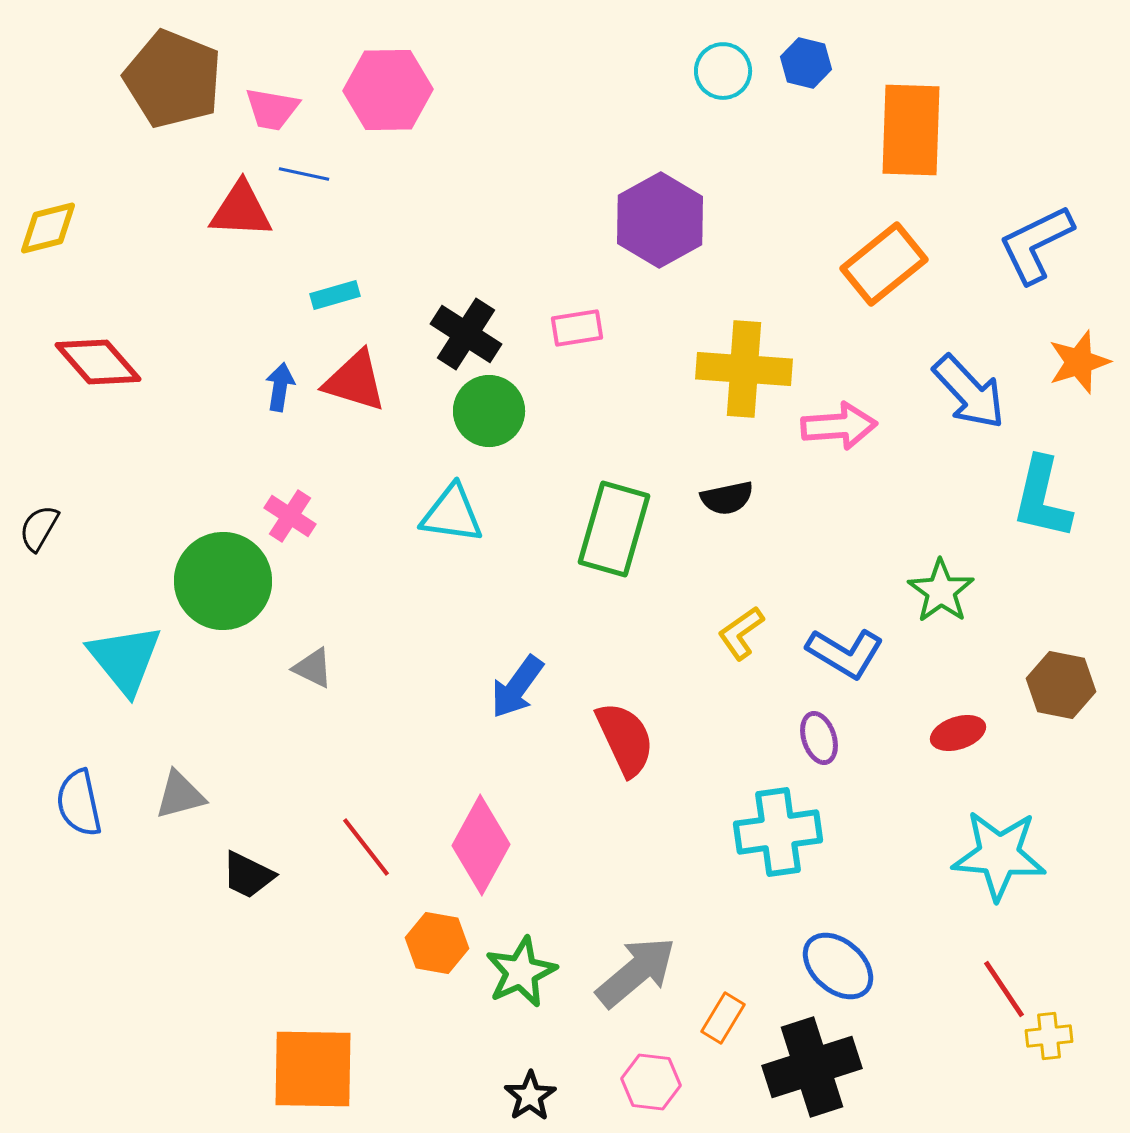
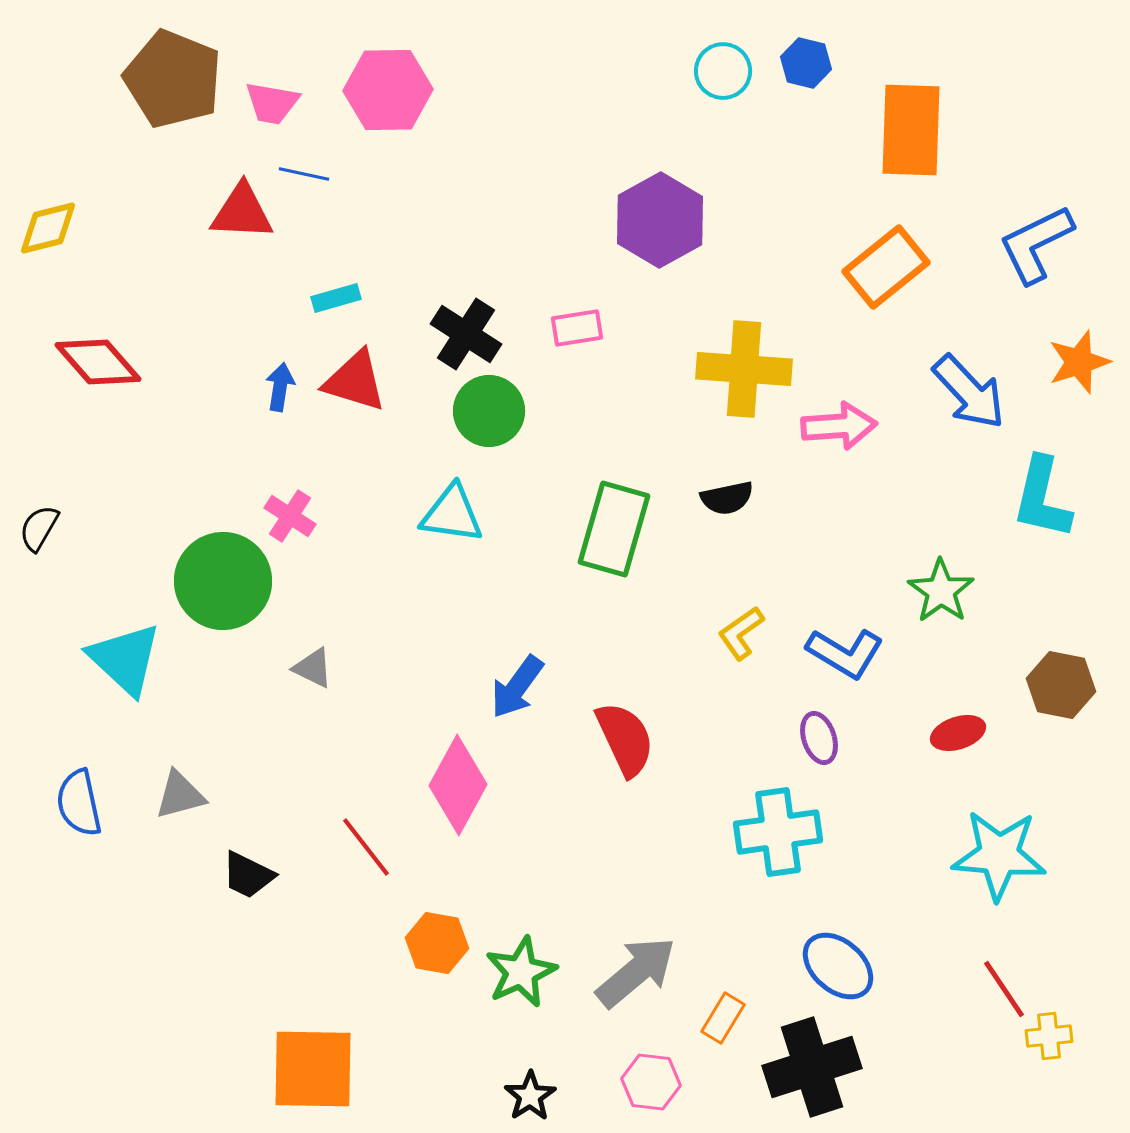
pink trapezoid at (272, 109): moved 6 px up
red triangle at (241, 210): moved 1 px right, 2 px down
orange rectangle at (884, 264): moved 2 px right, 3 px down
cyan rectangle at (335, 295): moved 1 px right, 3 px down
cyan triangle at (125, 659): rotated 8 degrees counterclockwise
pink diamond at (481, 845): moved 23 px left, 60 px up
